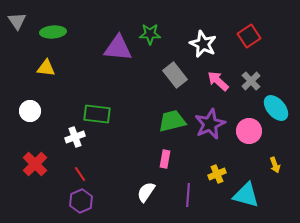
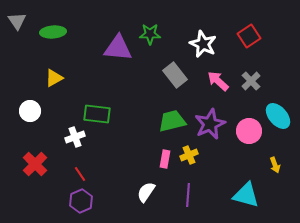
yellow triangle: moved 8 px right, 10 px down; rotated 36 degrees counterclockwise
cyan ellipse: moved 2 px right, 8 px down
yellow cross: moved 28 px left, 19 px up
